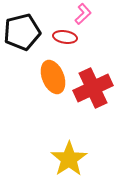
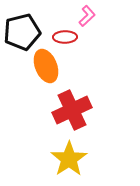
pink L-shape: moved 4 px right, 2 px down
red ellipse: rotated 10 degrees counterclockwise
orange ellipse: moved 7 px left, 11 px up
red cross: moved 21 px left, 22 px down
